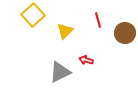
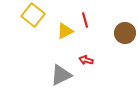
yellow square: rotated 10 degrees counterclockwise
red line: moved 13 px left
yellow triangle: rotated 18 degrees clockwise
gray triangle: moved 1 px right, 3 px down
